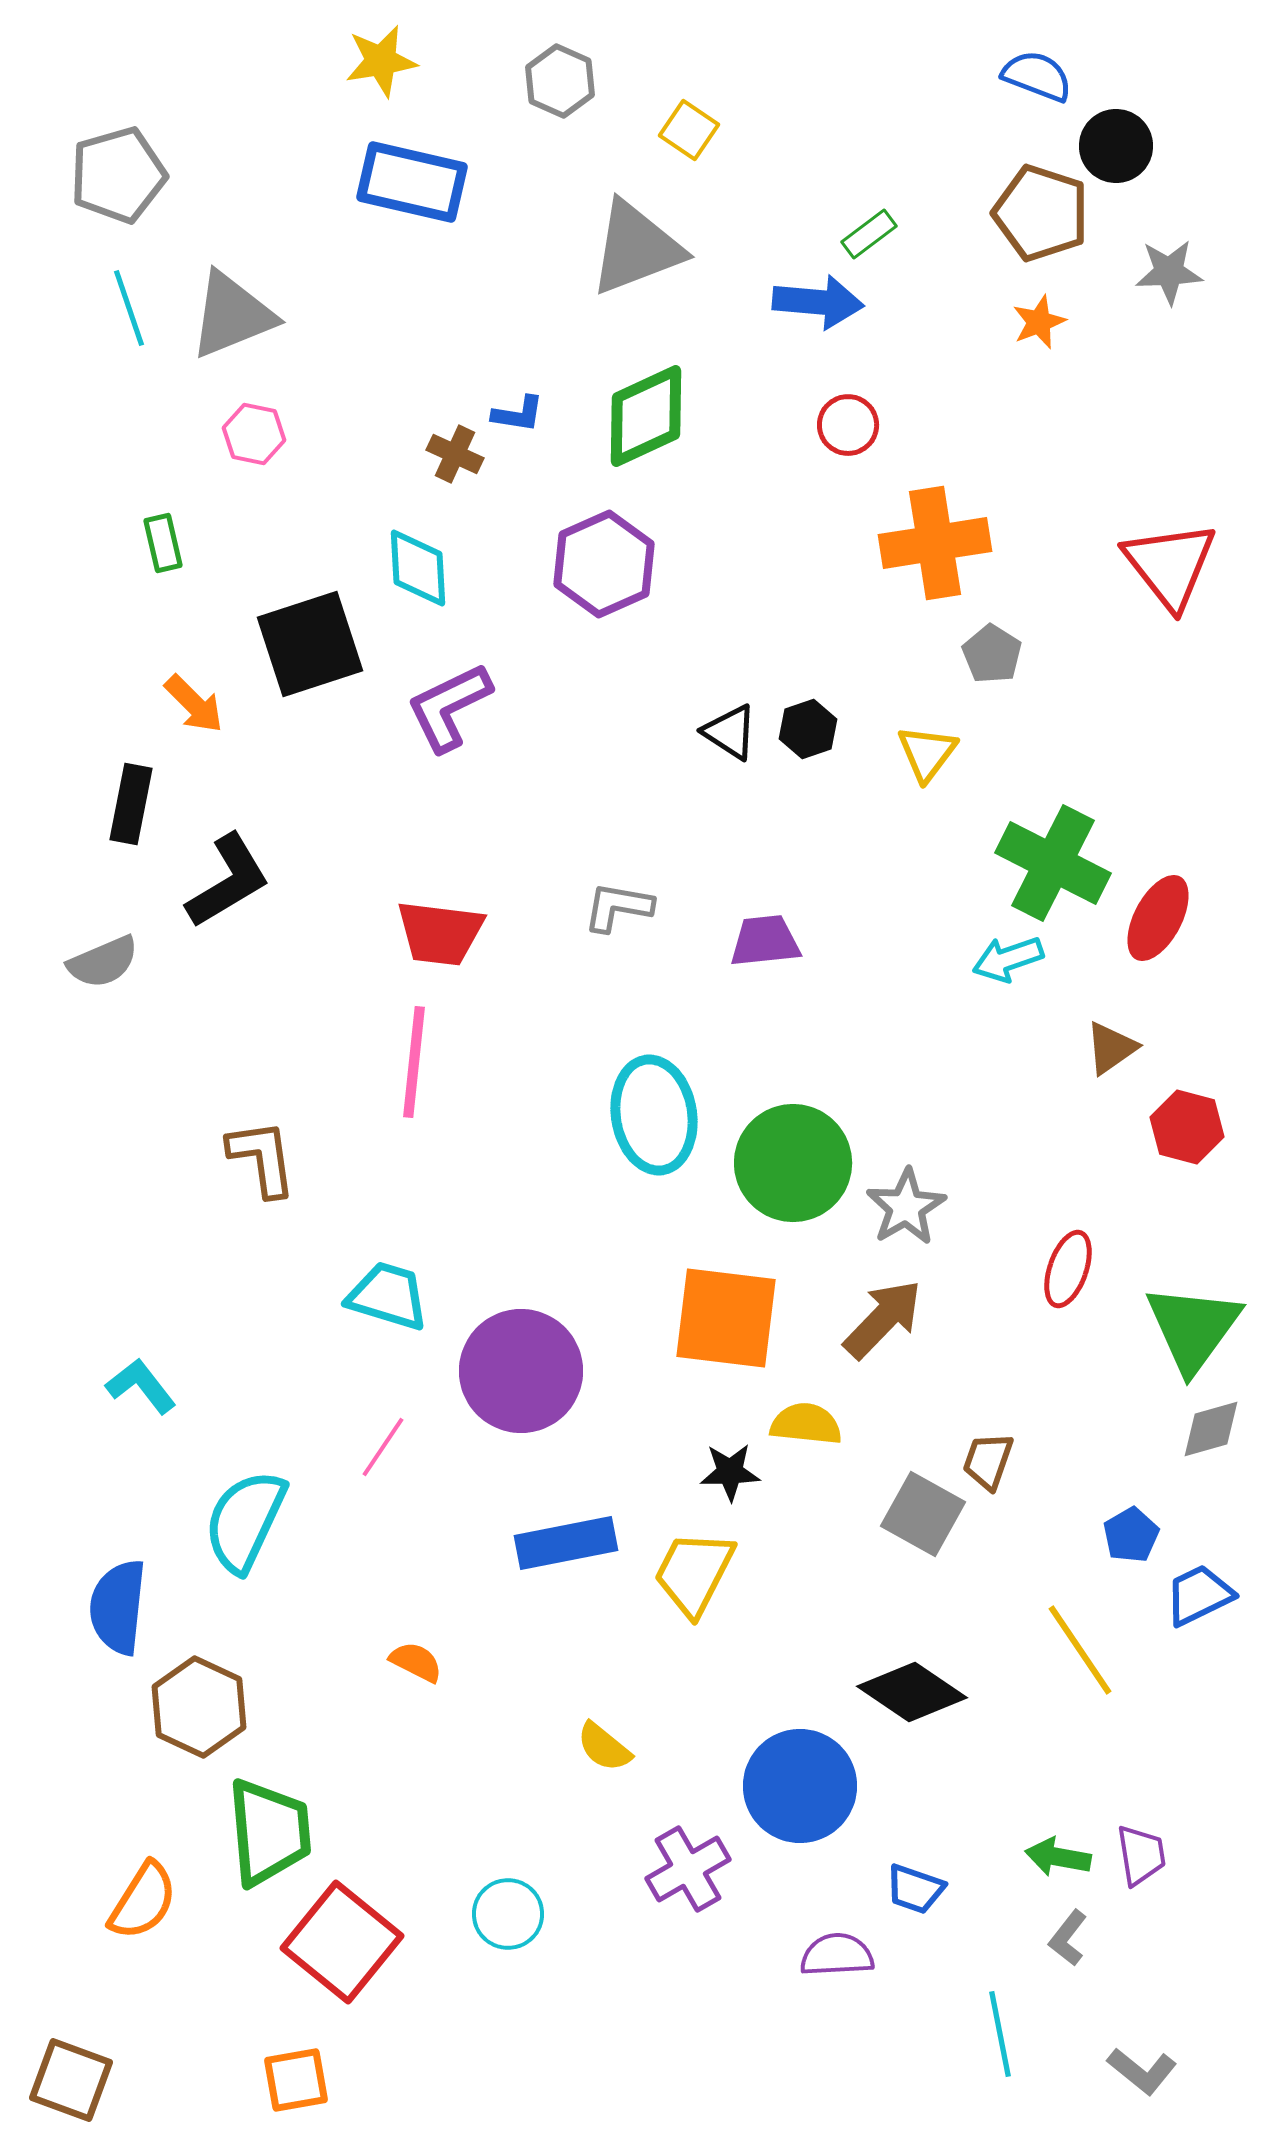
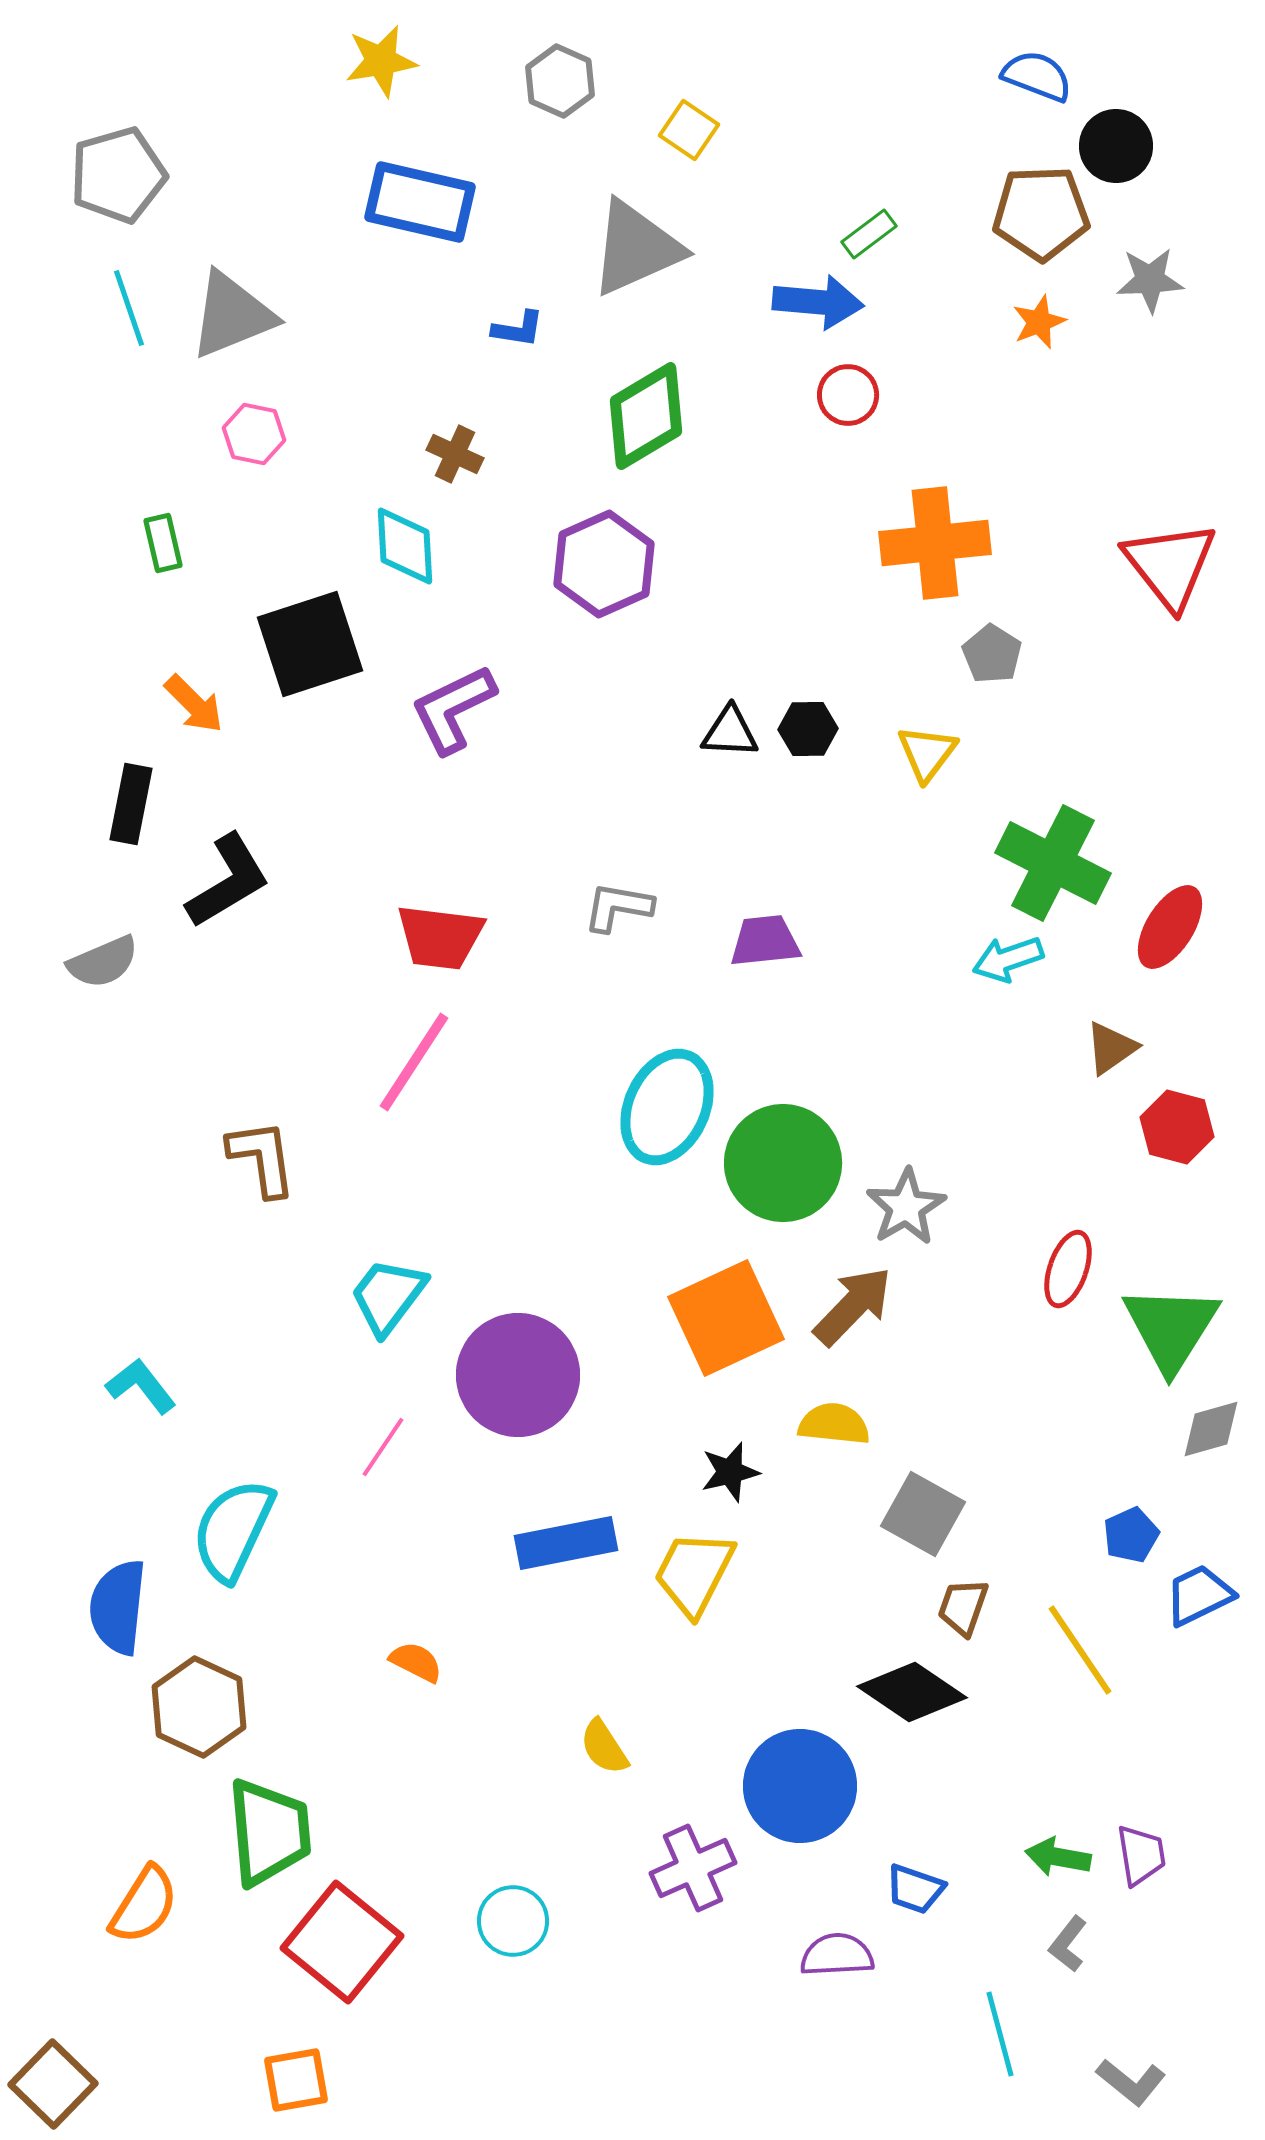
blue rectangle at (412, 182): moved 8 px right, 20 px down
brown pentagon at (1041, 213): rotated 20 degrees counterclockwise
gray triangle at (636, 248): rotated 3 degrees counterclockwise
gray star at (1169, 272): moved 19 px left, 8 px down
blue L-shape at (518, 414): moved 85 px up
green diamond at (646, 416): rotated 6 degrees counterclockwise
red circle at (848, 425): moved 30 px up
orange cross at (935, 543): rotated 3 degrees clockwise
cyan diamond at (418, 568): moved 13 px left, 22 px up
purple L-shape at (449, 707): moved 4 px right, 2 px down
black hexagon at (808, 729): rotated 18 degrees clockwise
black triangle at (730, 732): rotated 30 degrees counterclockwise
red ellipse at (1158, 918): moved 12 px right, 9 px down; rotated 4 degrees clockwise
red trapezoid at (440, 933): moved 4 px down
pink line at (414, 1062): rotated 27 degrees clockwise
cyan ellipse at (654, 1115): moved 13 px right, 8 px up; rotated 33 degrees clockwise
red hexagon at (1187, 1127): moved 10 px left
green circle at (793, 1163): moved 10 px left
cyan trapezoid at (388, 1296): rotated 70 degrees counterclockwise
orange square at (726, 1318): rotated 32 degrees counterclockwise
brown arrow at (883, 1319): moved 30 px left, 13 px up
green triangle at (1193, 1328): moved 22 px left; rotated 4 degrees counterclockwise
purple circle at (521, 1371): moved 3 px left, 4 px down
yellow semicircle at (806, 1424): moved 28 px right
brown trapezoid at (988, 1461): moved 25 px left, 146 px down
black star at (730, 1472): rotated 12 degrees counterclockwise
cyan semicircle at (245, 1521): moved 12 px left, 9 px down
blue pentagon at (1131, 1535): rotated 6 degrees clockwise
yellow semicircle at (604, 1747): rotated 18 degrees clockwise
purple cross at (688, 1869): moved 5 px right, 1 px up; rotated 6 degrees clockwise
orange semicircle at (143, 1901): moved 1 px right, 4 px down
cyan circle at (508, 1914): moved 5 px right, 7 px down
gray L-shape at (1068, 1938): moved 6 px down
cyan line at (1000, 2034): rotated 4 degrees counterclockwise
gray L-shape at (1142, 2071): moved 11 px left, 11 px down
brown square at (71, 2080): moved 18 px left, 4 px down; rotated 24 degrees clockwise
